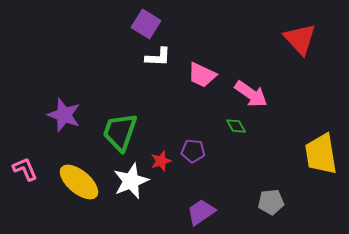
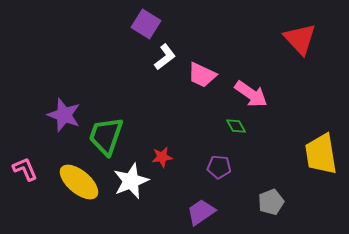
white L-shape: moved 7 px right; rotated 40 degrees counterclockwise
green trapezoid: moved 14 px left, 4 px down
purple pentagon: moved 26 px right, 16 px down
red star: moved 1 px right, 4 px up; rotated 10 degrees clockwise
gray pentagon: rotated 15 degrees counterclockwise
